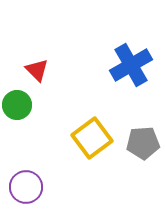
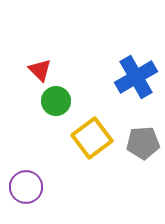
blue cross: moved 5 px right, 12 px down
red triangle: moved 3 px right
green circle: moved 39 px right, 4 px up
